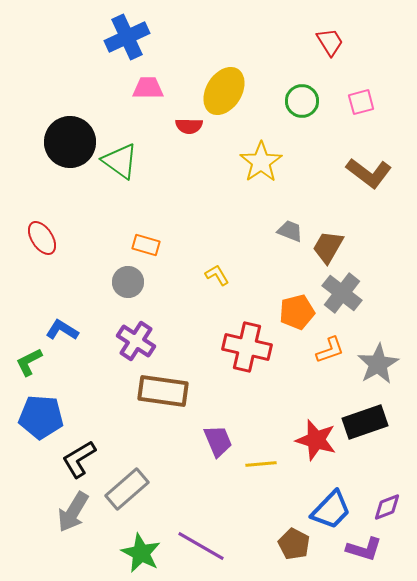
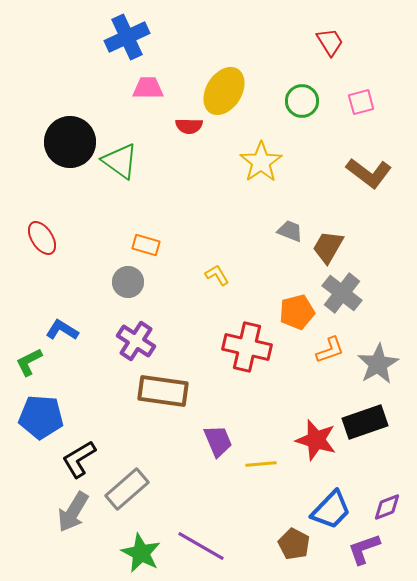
purple L-shape: rotated 144 degrees clockwise
